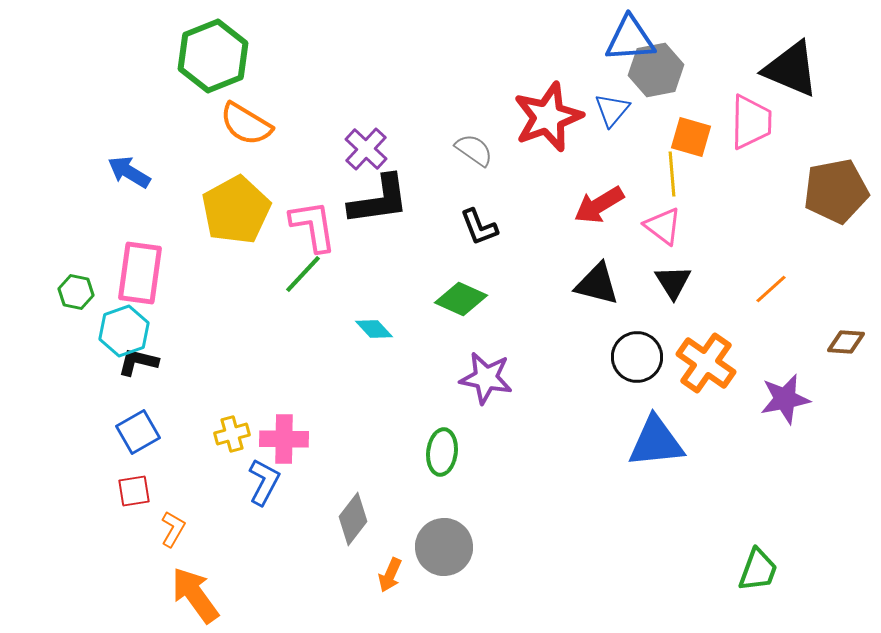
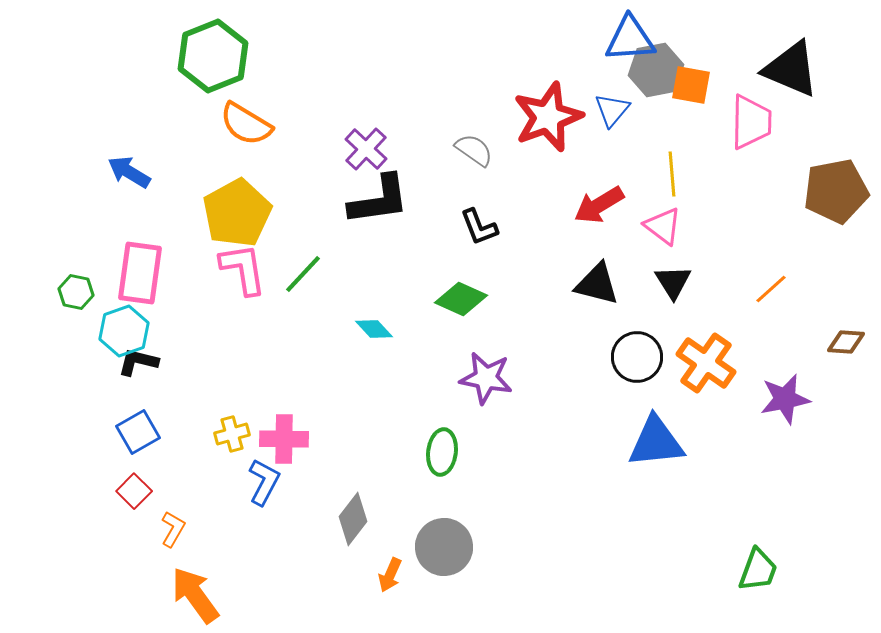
orange square at (691, 137): moved 52 px up; rotated 6 degrees counterclockwise
yellow pentagon at (236, 210): moved 1 px right, 3 px down
pink L-shape at (313, 226): moved 70 px left, 43 px down
red square at (134, 491): rotated 36 degrees counterclockwise
